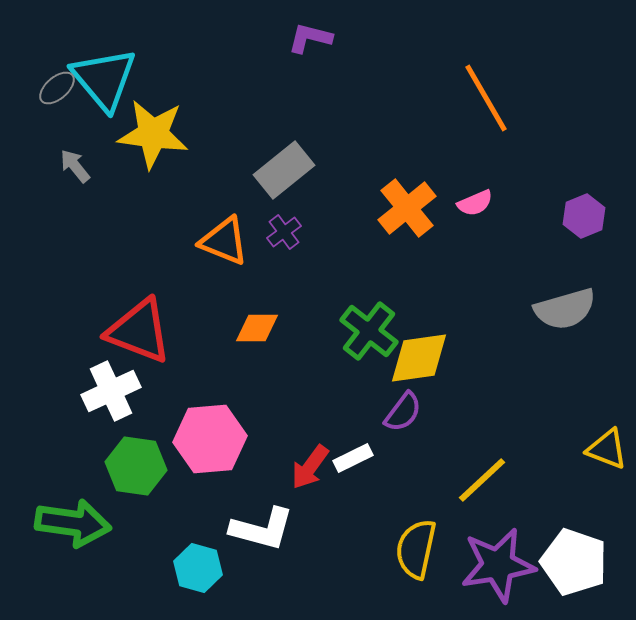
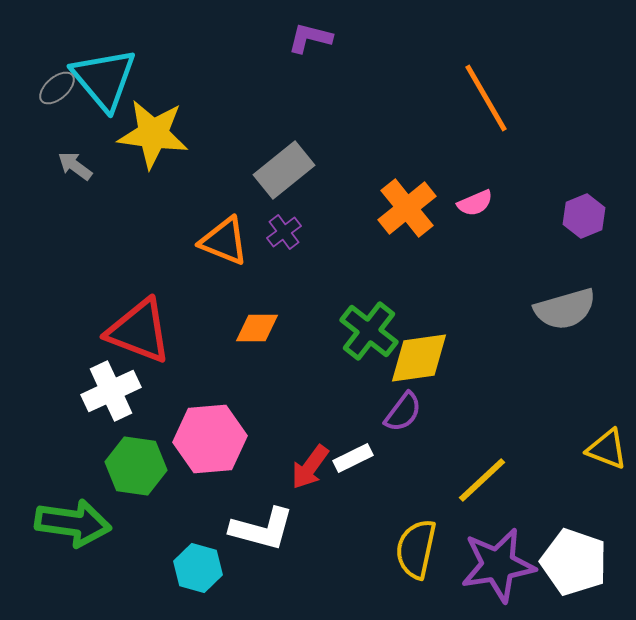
gray arrow: rotated 15 degrees counterclockwise
